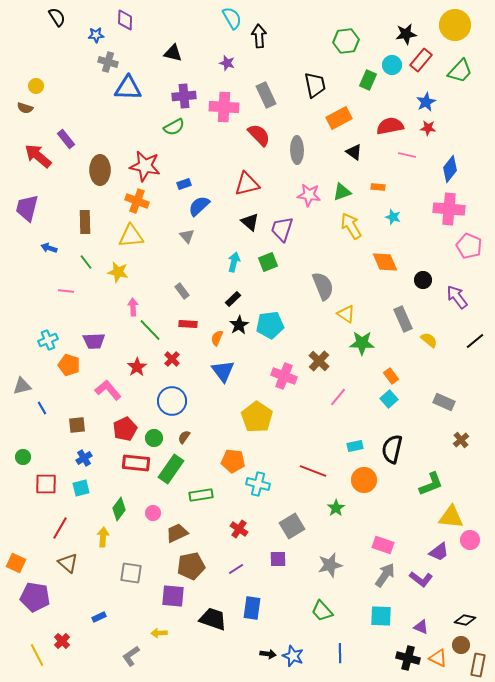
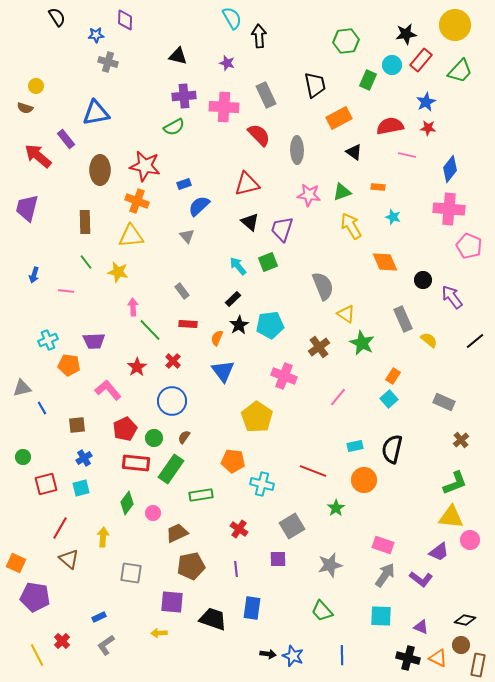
black triangle at (173, 53): moved 5 px right, 3 px down
blue triangle at (128, 88): moved 32 px left, 25 px down; rotated 12 degrees counterclockwise
blue arrow at (49, 248): moved 15 px left, 27 px down; rotated 91 degrees counterclockwise
cyan arrow at (234, 262): moved 4 px right, 4 px down; rotated 54 degrees counterclockwise
purple arrow at (457, 297): moved 5 px left
green star at (362, 343): rotated 25 degrees clockwise
red cross at (172, 359): moved 1 px right, 2 px down
brown cross at (319, 361): moved 14 px up; rotated 10 degrees clockwise
orange pentagon at (69, 365): rotated 10 degrees counterclockwise
orange rectangle at (391, 376): moved 2 px right; rotated 70 degrees clockwise
gray triangle at (22, 386): moved 2 px down
red square at (46, 484): rotated 15 degrees counterclockwise
cyan cross at (258, 484): moved 4 px right
green L-shape at (431, 484): moved 24 px right, 1 px up
green diamond at (119, 509): moved 8 px right, 6 px up
brown triangle at (68, 563): moved 1 px right, 4 px up
purple line at (236, 569): rotated 63 degrees counterclockwise
purple square at (173, 596): moved 1 px left, 6 px down
blue line at (340, 653): moved 2 px right, 2 px down
gray L-shape at (131, 656): moved 25 px left, 11 px up
